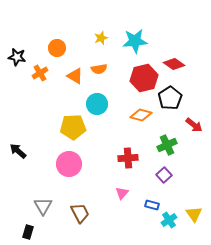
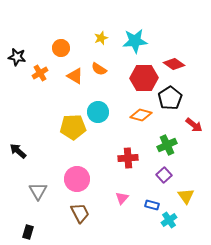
orange circle: moved 4 px right
orange semicircle: rotated 42 degrees clockwise
red hexagon: rotated 12 degrees clockwise
cyan circle: moved 1 px right, 8 px down
pink circle: moved 8 px right, 15 px down
pink triangle: moved 5 px down
gray triangle: moved 5 px left, 15 px up
yellow triangle: moved 8 px left, 18 px up
